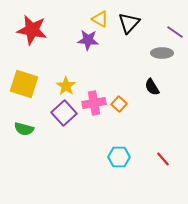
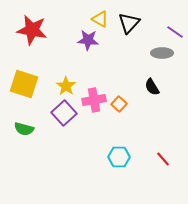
pink cross: moved 3 px up
